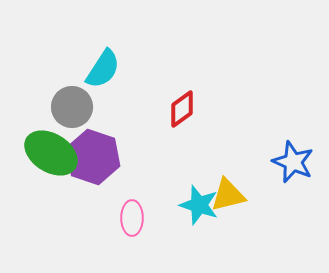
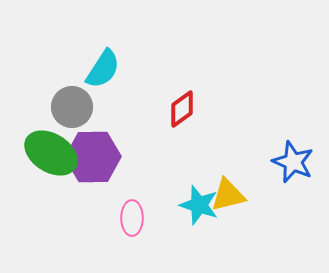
purple hexagon: rotated 20 degrees counterclockwise
